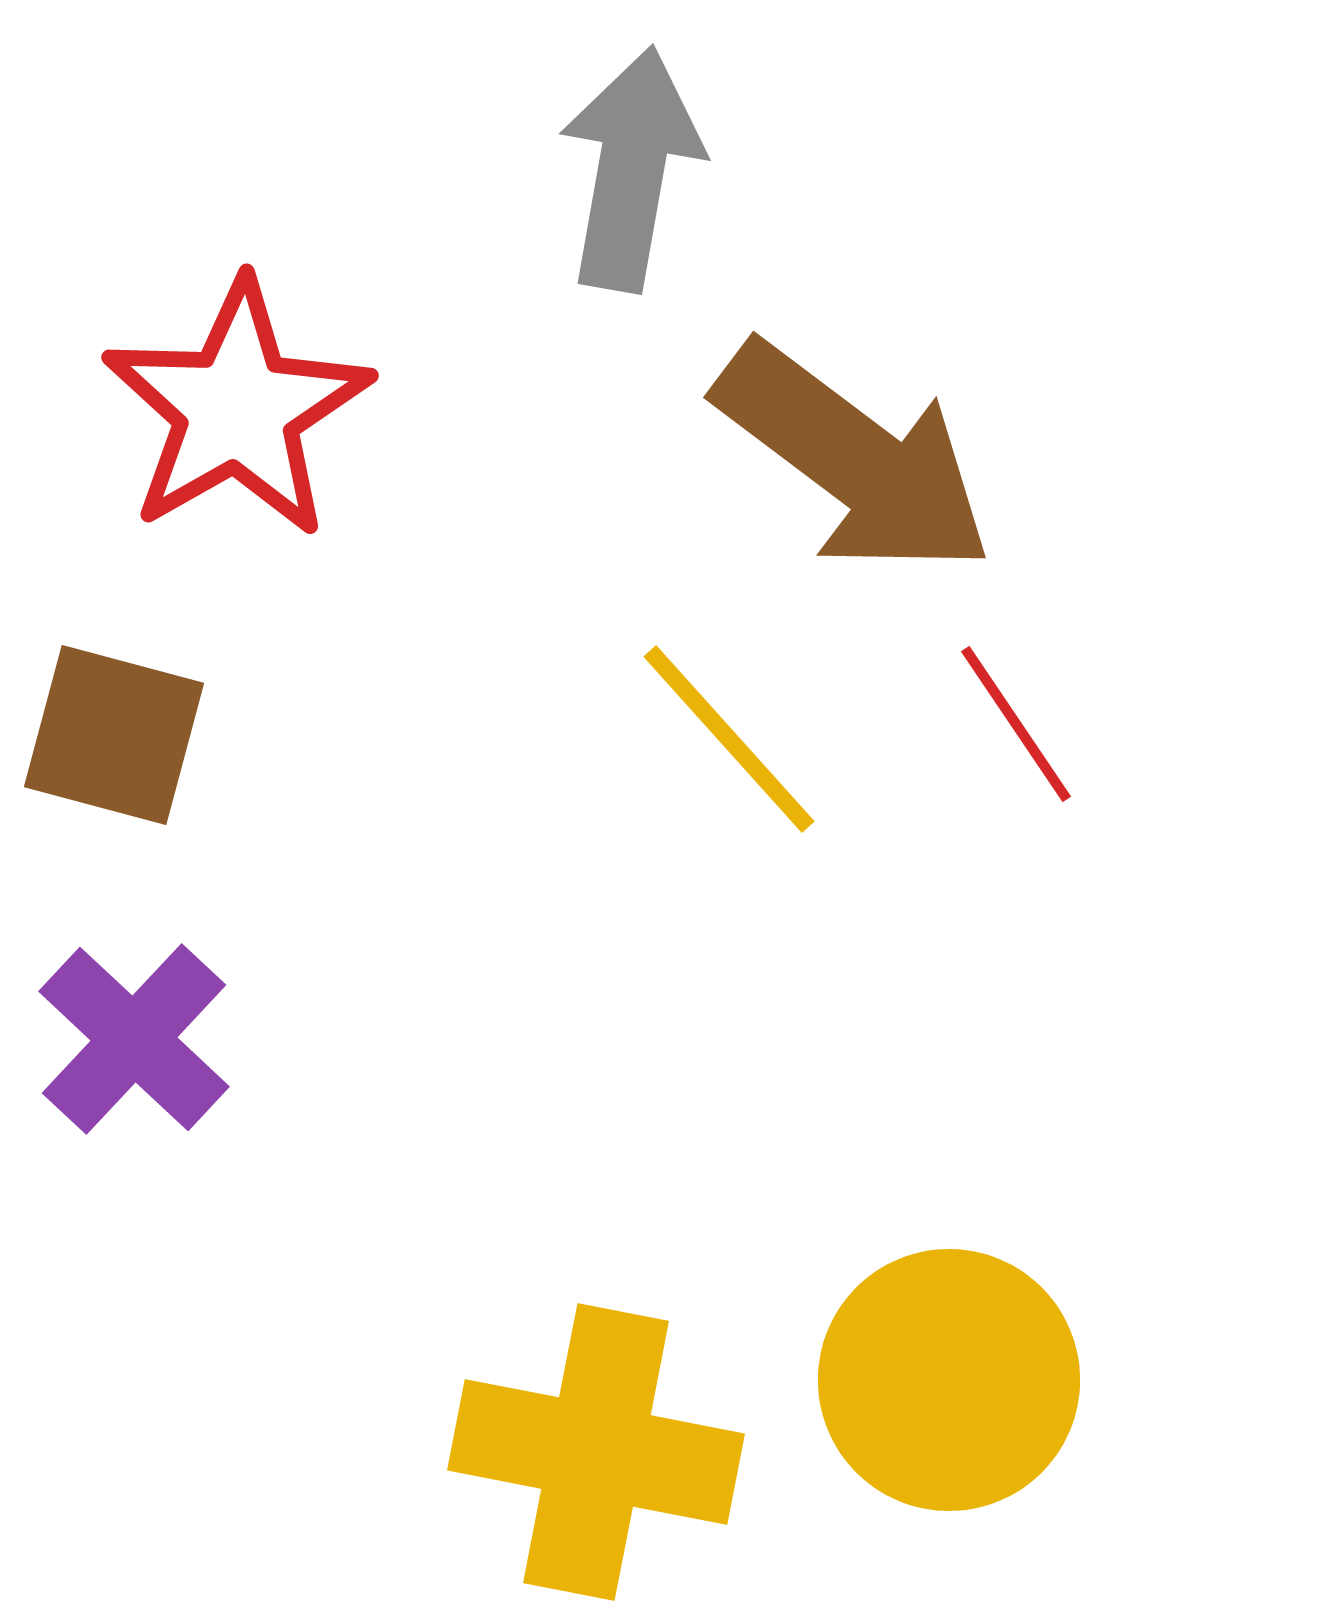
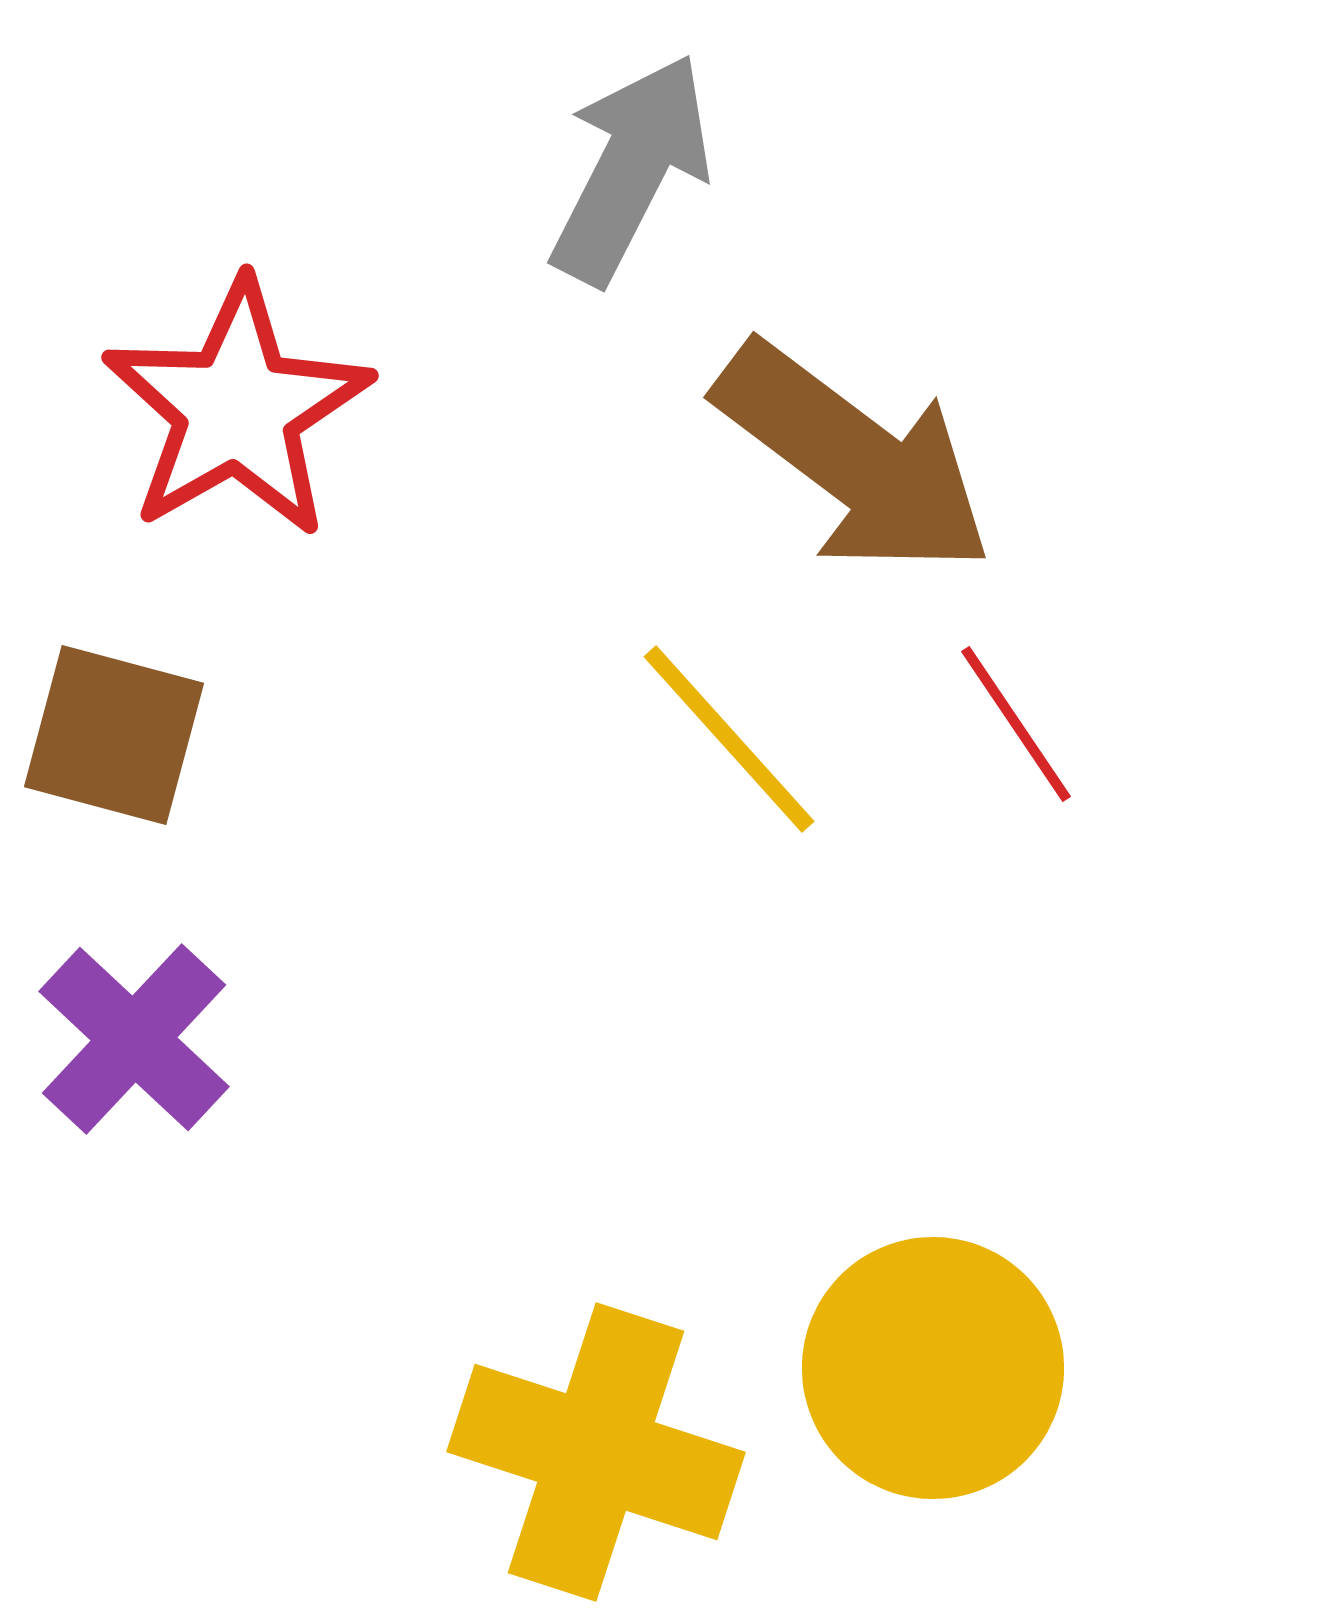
gray arrow: rotated 17 degrees clockwise
yellow circle: moved 16 px left, 12 px up
yellow cross: rotated 7 degrees clockwise
